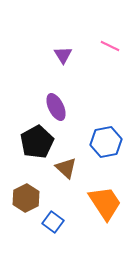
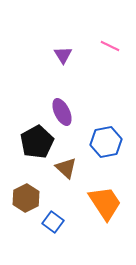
purple ellipse: moved 6 px right, 5 px down
